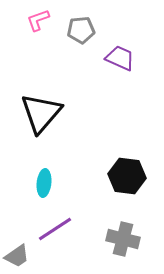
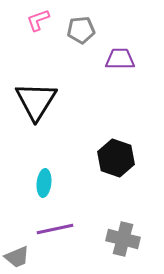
purple trapezoid: moved 1 px down; rotated 24 degrees counterclockwise
black triangle: moved 5 px left, 12 px up; rotated 9 degrees counterclockwise
black hexagon: moved 11 px left, 18 px up; rotated 12 degrees clockwise
purple line: rotated 21 degrees clockwise
gray trapezoid: moved 1 px down; rotated 12 degrees clockwise
